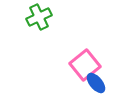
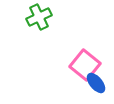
pink square: rotated 12 degrees counterclockwise
